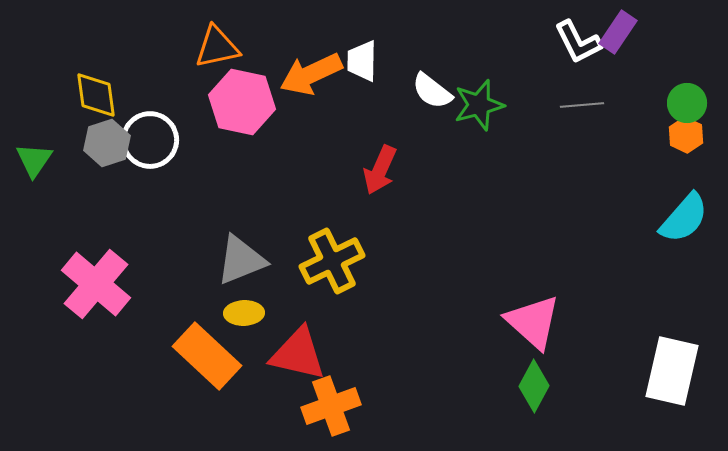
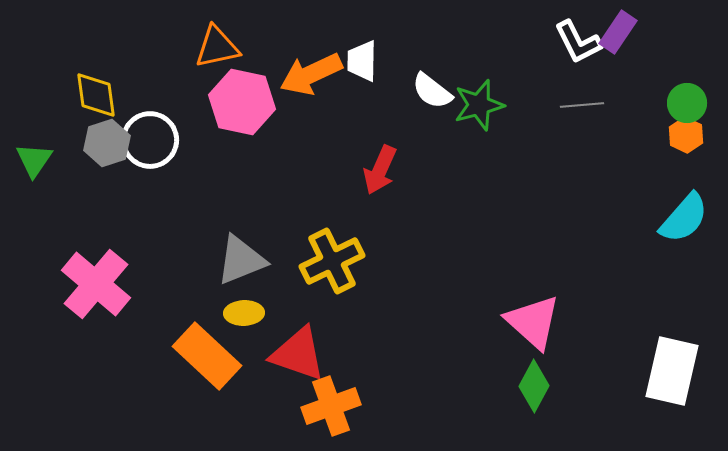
red triangle: rotated 6 degrees clockwise
